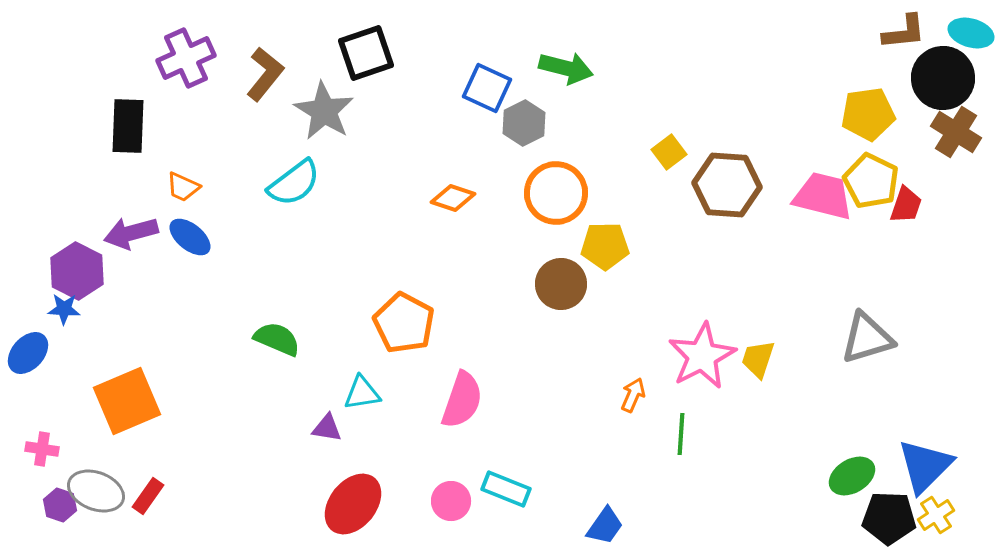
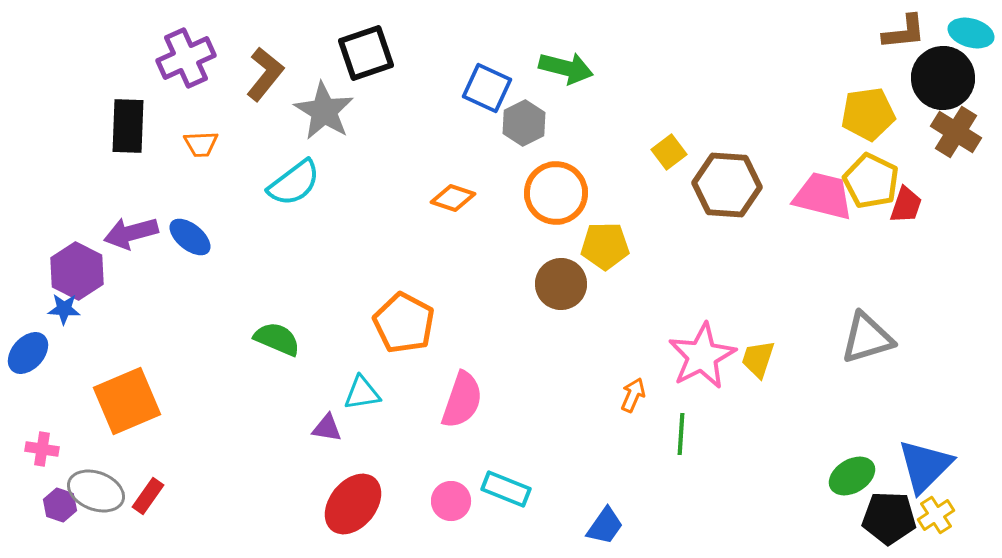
orange trapezoid at (183, 187): moved 18 px right, 43 px up; rotated 27 degrees counterclockwise
